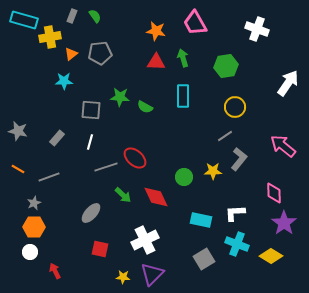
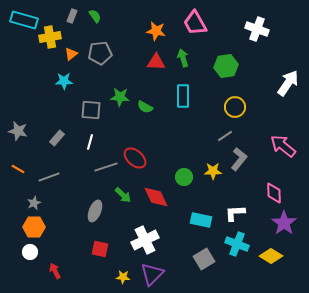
gray ellipse at (91, 213): moved 4 px right, 2 px up; rotated 20 degrees counterclockwise
